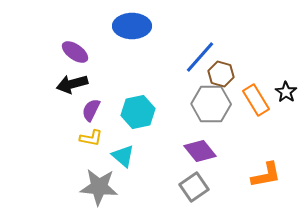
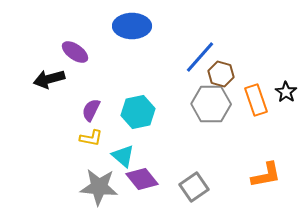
black arrow: moved 23 px left, 5 px up
orange rectangle: rotated 12 degrees clockwise
purple diamond: moved 58 px left, 28 px down
